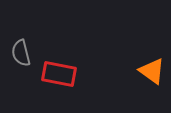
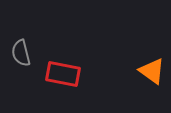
red rectangle: moved 4 px right
